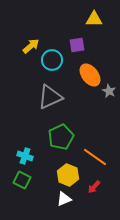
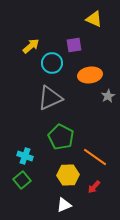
yellow triangle: rotated 24 degrees clockwise
purple square: moved 3 px left
cyan circle: moved 3 px down
orange ellipse: rotated 60 degrees counterclockwise
gray star: moved 1 px left, 5 px down; rotated 16 degrees clockwise
gray triangle: moved 1 px down
green pentagon: rotated 20 degrees counterclockwise
yellow hexagon: rotated 25 degrees counterclockwise
green square: rotated 24 degrees clockwise
white triangle: moved 6 px down
